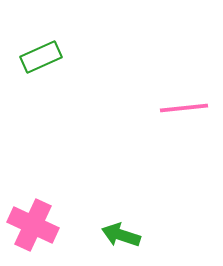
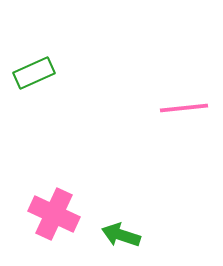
green rectangle: moved 7 px left, 16 px down
pink cross: moved 21 px right, 11 px up
